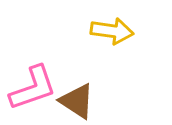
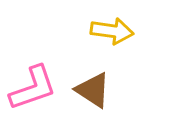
brown triangle: moved 16 px right, 11 px up
